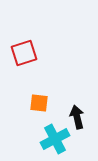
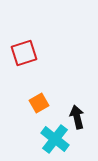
orange square: rotated 36 degrees counterclockwise
cyan cross: rotated 24 degrees counterclockwise
